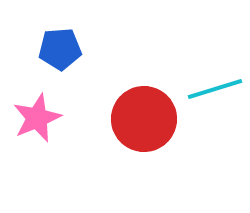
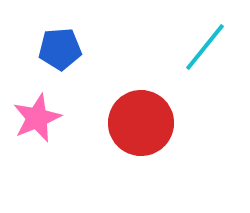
cyan line: moved 10 px left, 42 px up; rotated 34 degrees counterclockwise
red circle: moved 3 px left, 4 px down
